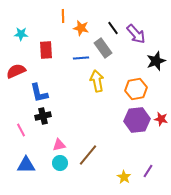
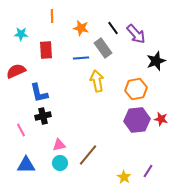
orange line: moved 11 px left
